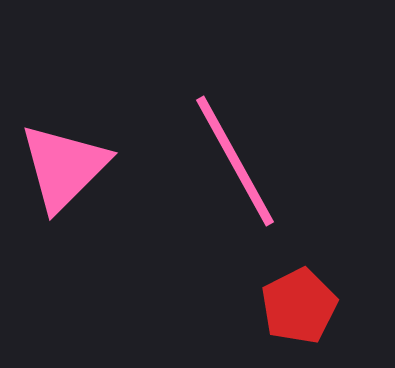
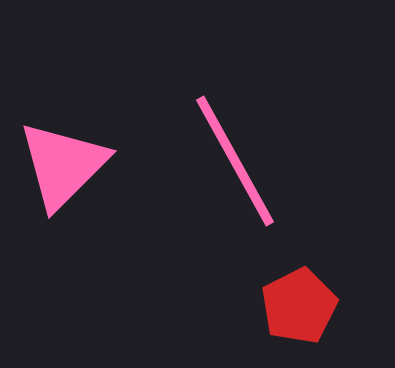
pink triangle: moved 1 px left, 2 px up
